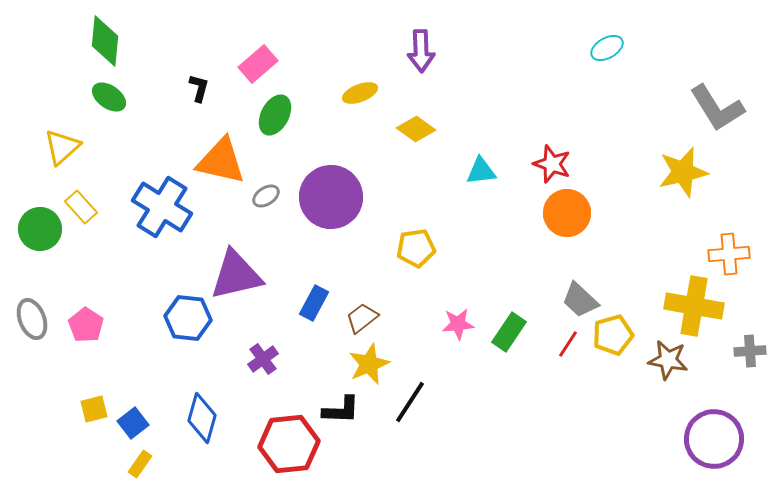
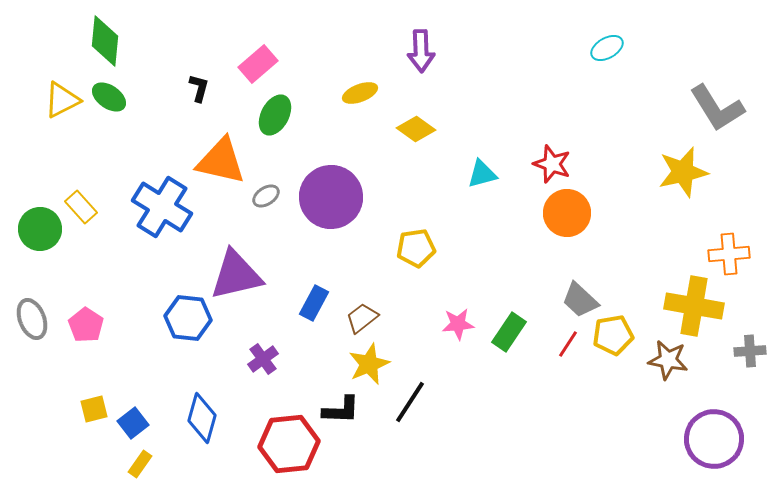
yellow triangle at (62, 147): moved 47 px up; rotated 15 degrees clockwise
cyan triangle at (481, 171): moved 1 px right, 3 px down; rotated 8 degrees counterclockwise
yellow pentagon at (613, 335): rotated 6 degrees clockwise
